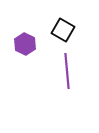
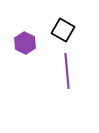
purple hexagon: moved 1 px up
